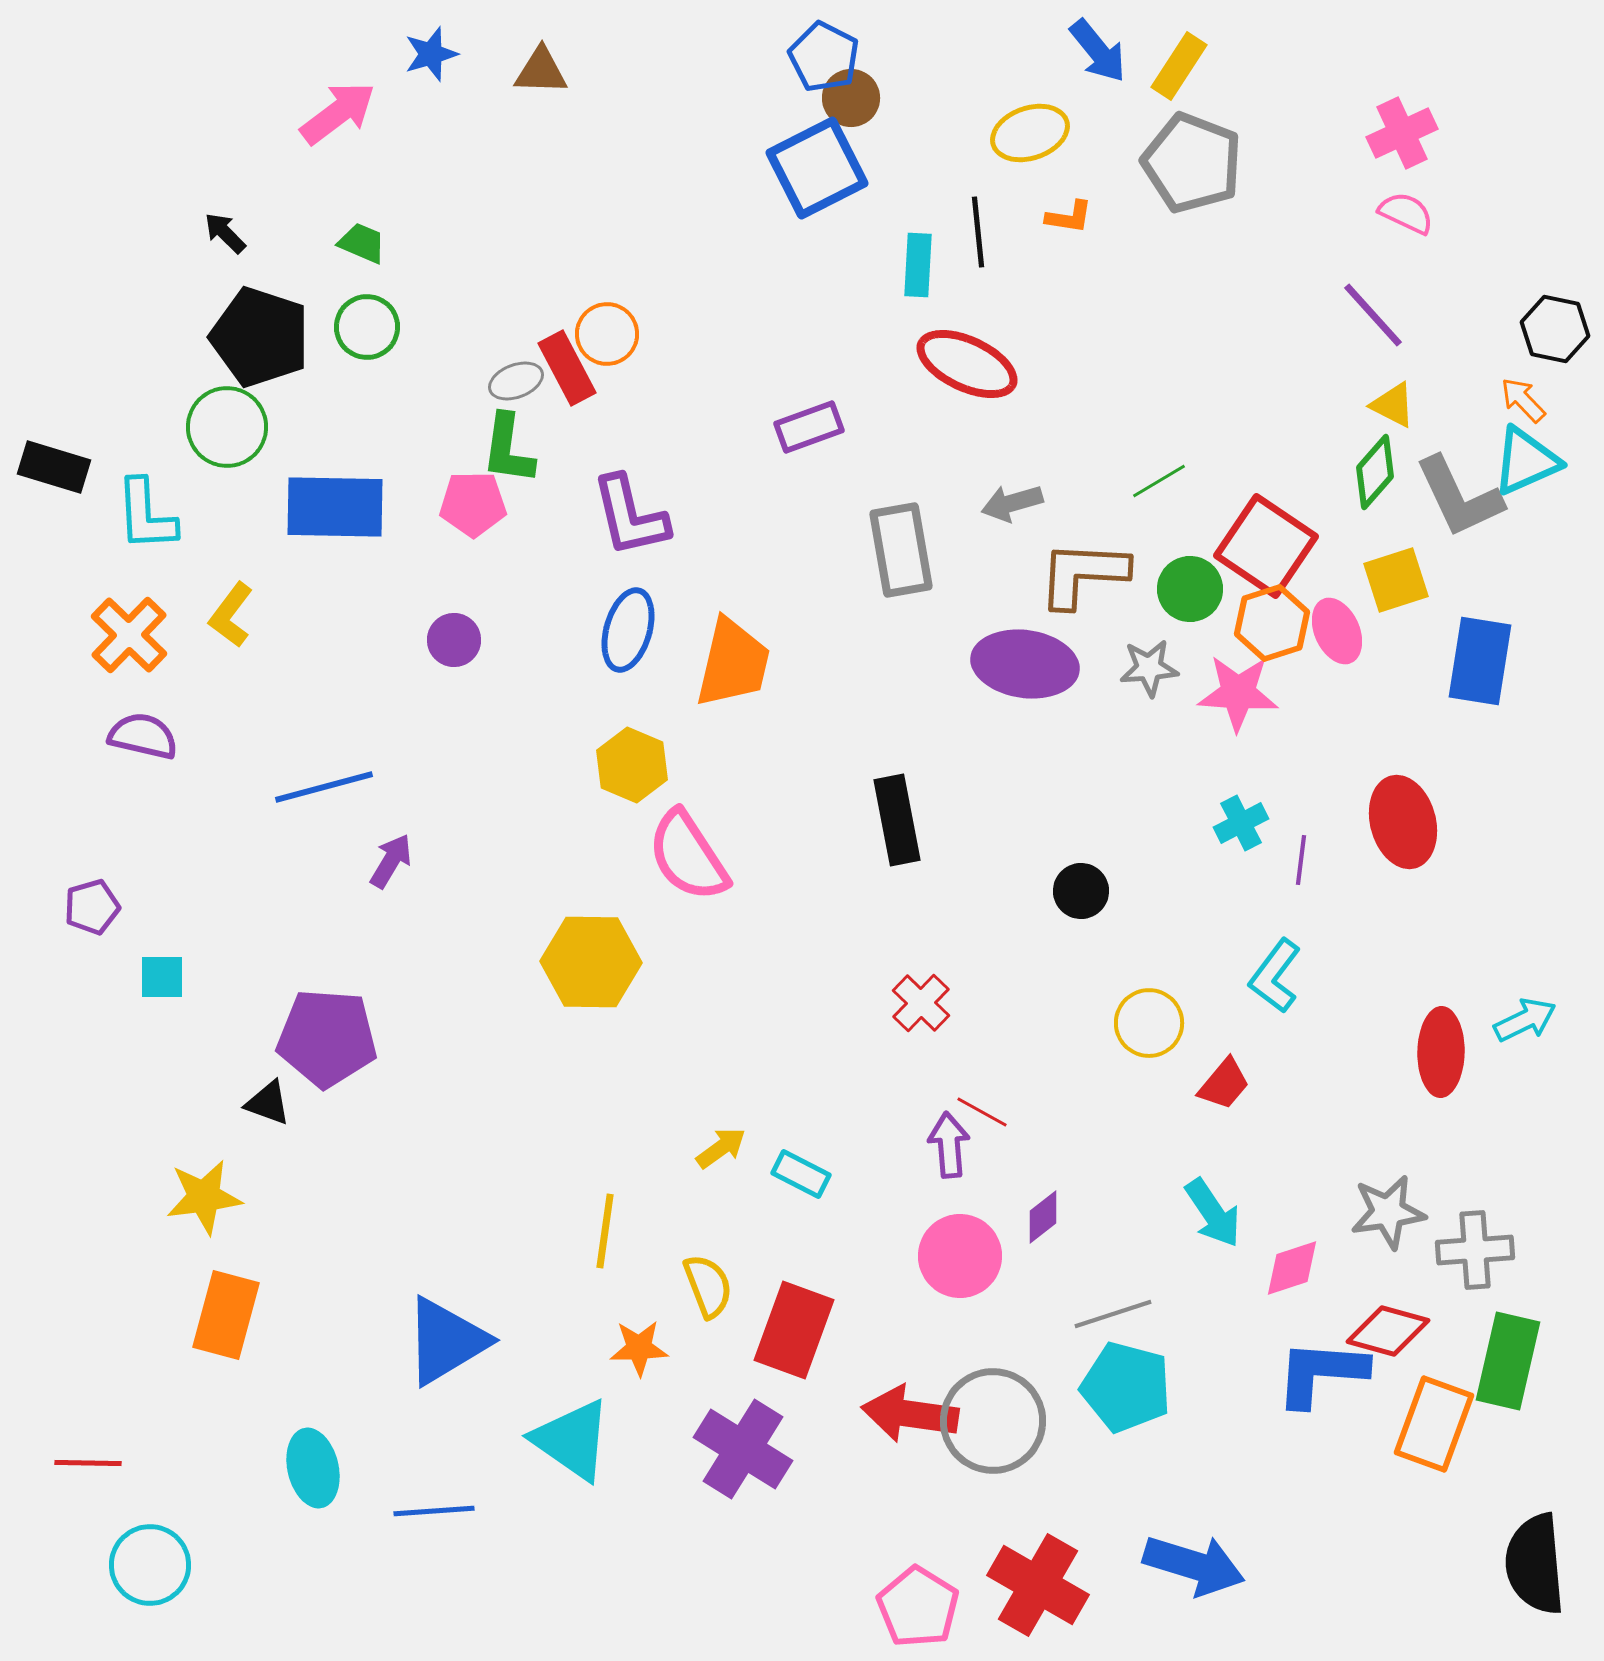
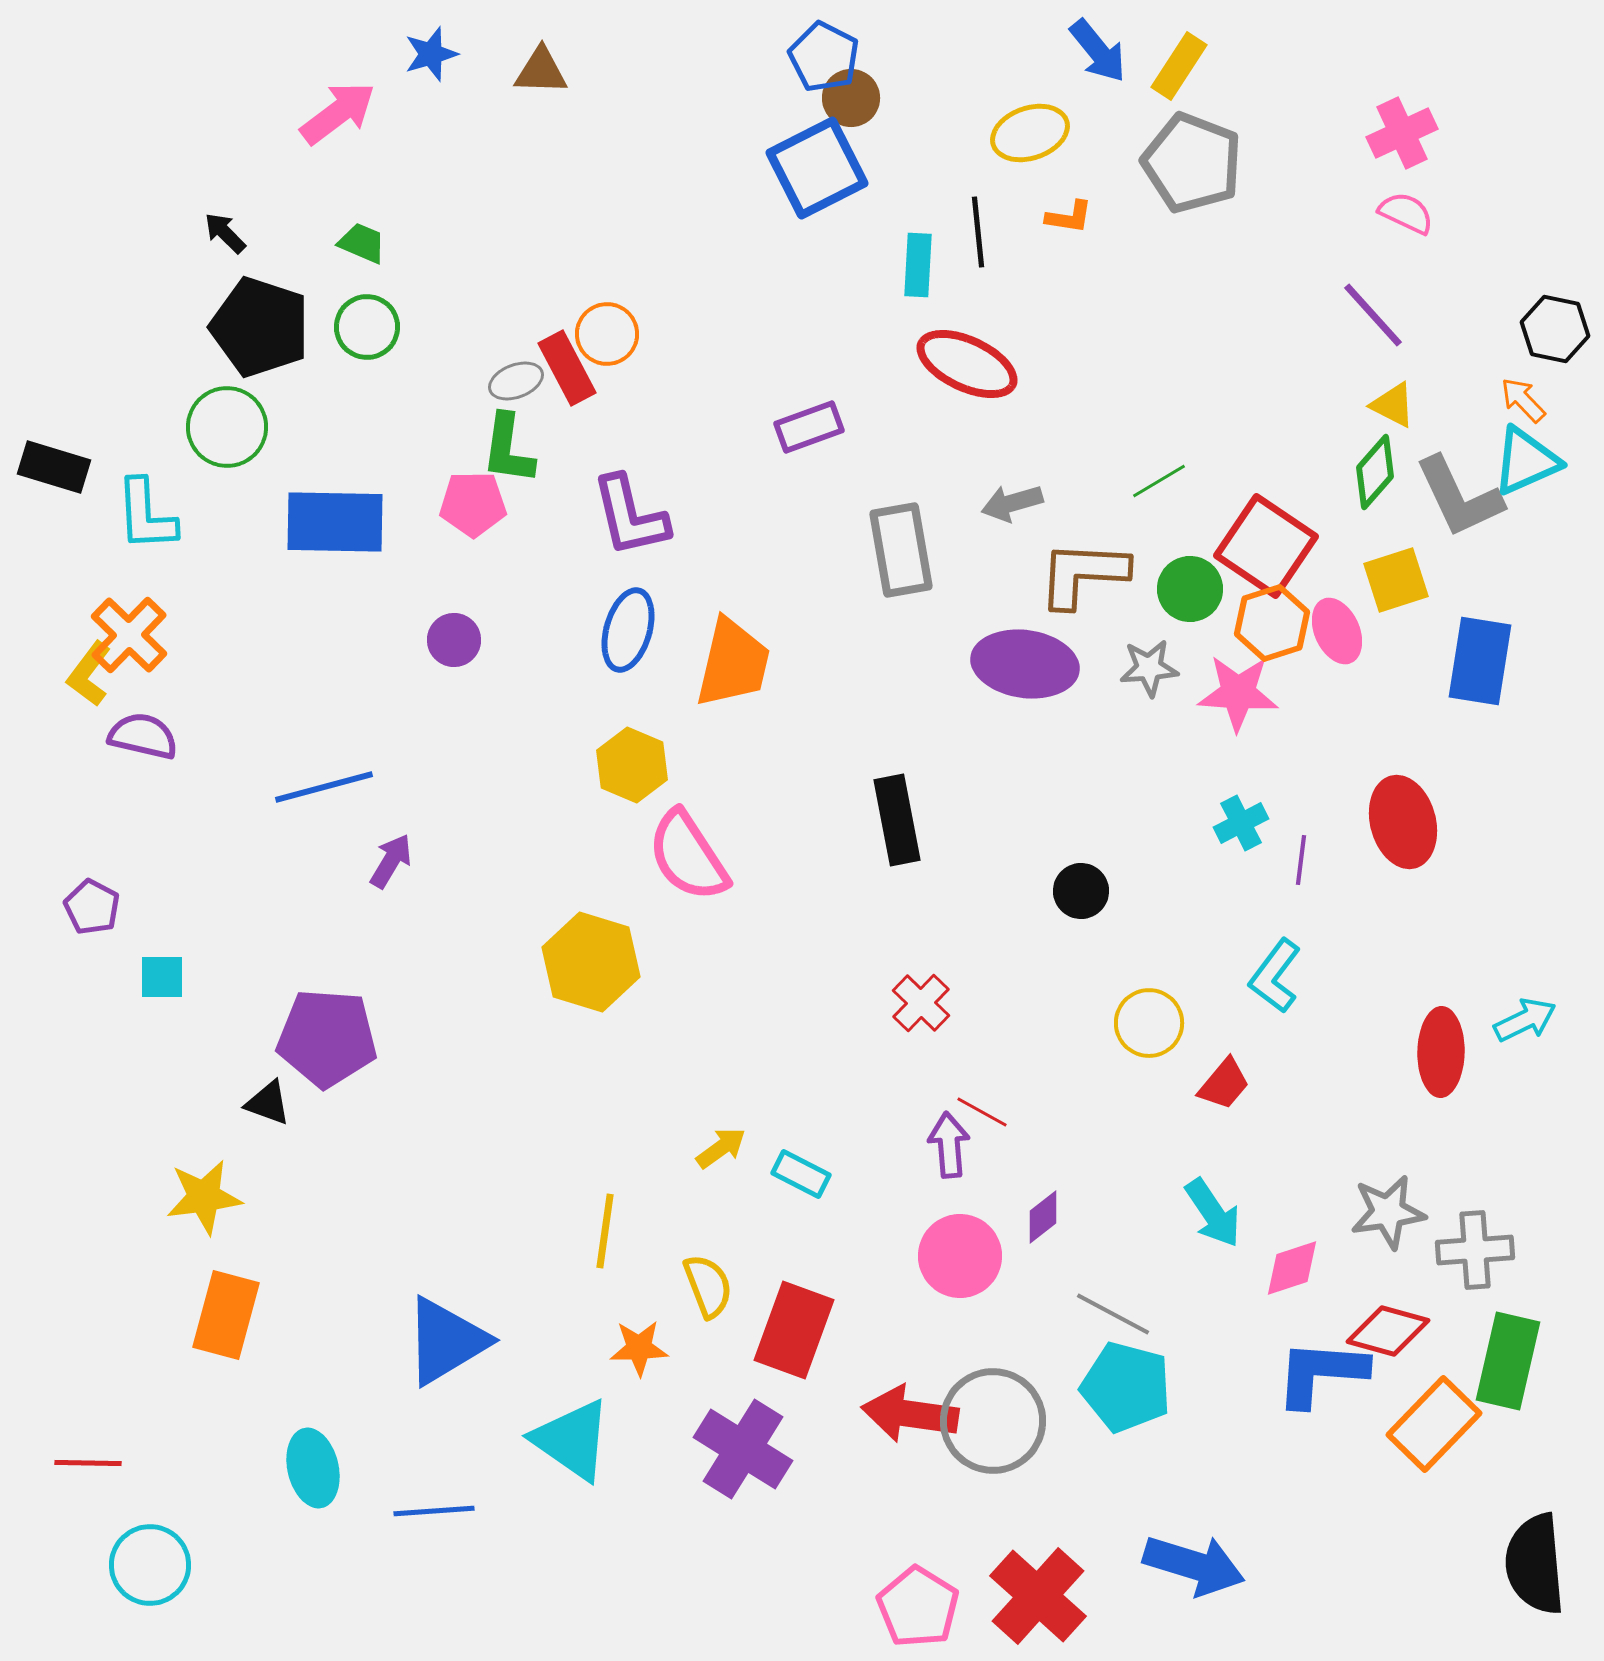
black pentagon at (260, 337): moved 10 px up
blue rectangle at (335, 507): moved 15 px down
yellow L-shape at (231, 615): moved 142 px left, 59 px down
purple pentagon at (92, 907): rotated 28 degrees counterclockwise
yellow hexagon at (591, 962): rotated 16 degrees clockwise
gray line at (1113, 1314): rotated 46 degrees clockwise
orange rectangle at (1434, 1424): rotated 24 degrees clockwise
red cross at (1038, 1585): moved 11 px down; rotated 12 degrees clockwise
